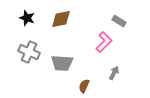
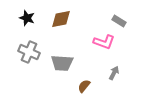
pink L-shape: rotated 65 degrees clockwise
brown semicircle: rotated 16 degrees clockwise
